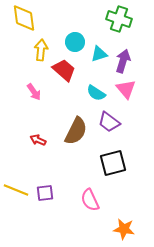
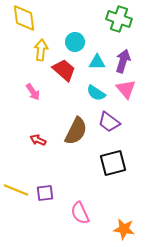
cyan triangle: moved 2 px left, 8 px down; rotated 18 degrees clockwise
pink arrow: moved 1 px left
pink semicircle: moved 10 px left, 13 px down
